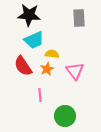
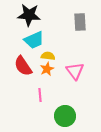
gray rectangle: moved 1 px right, 4 px down
yellow semicircle: moved 4 px left, 2 px down
